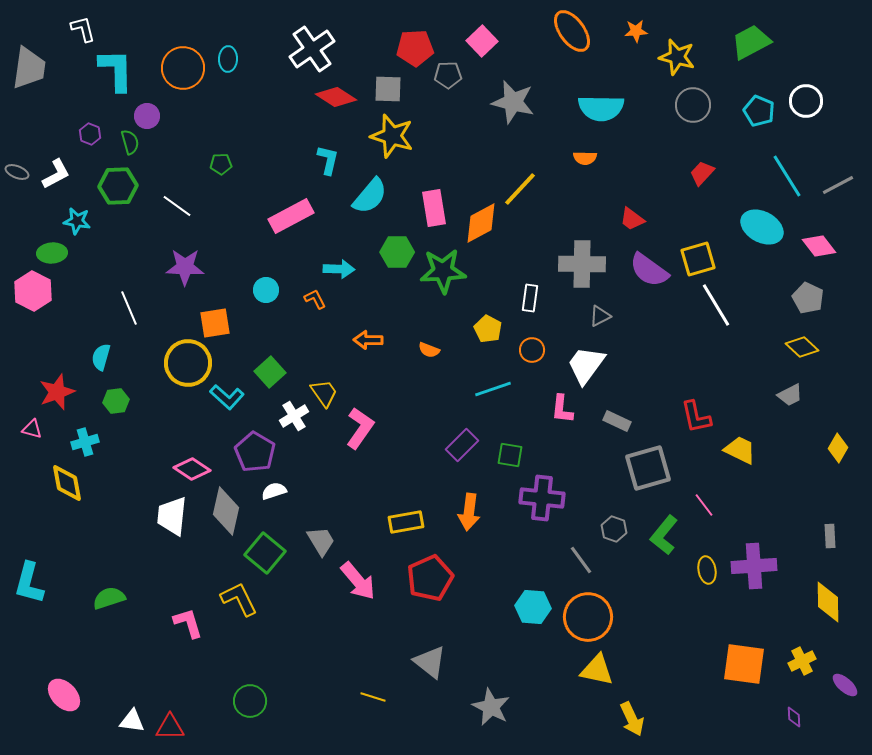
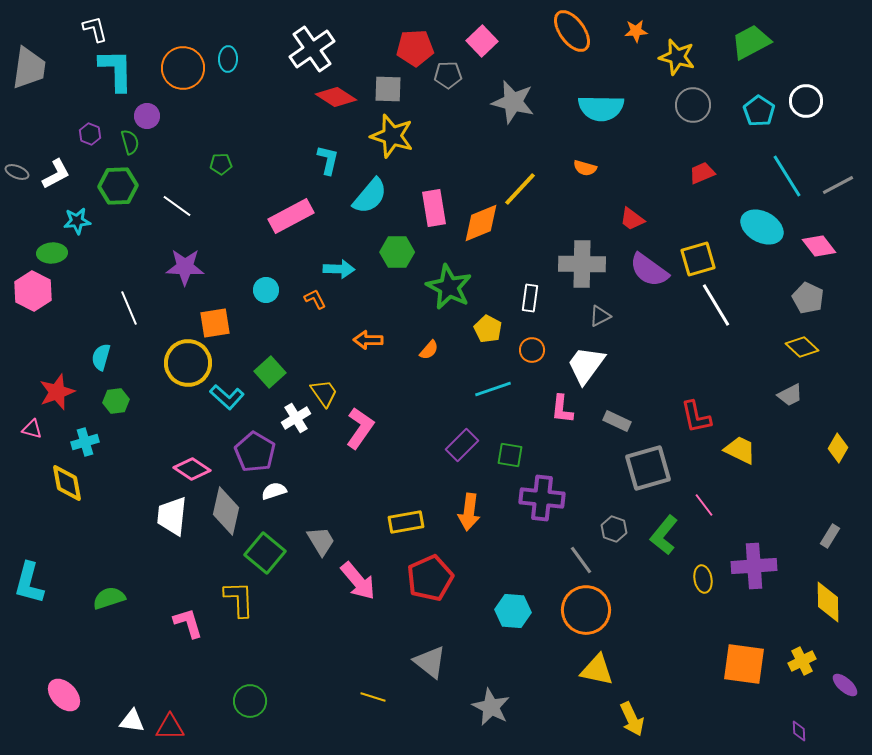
white L-shape at (83, 29): moved 12 px right
cyan pentagon at (759, 111): rotated 12 degrees clockwise
orange semicircle at (585, 158): moved 10 px down; rotated 15 degrees clockwise
red trapezoid at (702, 173): rotated 24 degrees clockwise
cyan star at (77, 221): rotated 16 degrees counterclockwise
orange diamond at (481, 223): rotated 6 degrees clockwise
green star at (443, 271): moved 6 px right, 16 px down; rotated 30 degrees clockwise
orange semicircle at (429, 350): rotated 70 degrees counterclockwise
white cross at (294, 416): moved 2 px right, 2 px down
gray rectangle at (830, 536): rotated 35 degrees clockwise
yellow ellipse at (707, 570): moved 4 px left, 9 px down
yellow L-shape at (239, 599): rotated 24 degrees clockwise
cyan hexagon at (533, 607): moved 20 px left, 4 px down
orange circle at (588, 617): moved 2 px left, 7 px up
purple diamond at (794, 717): moved 5 px right, 14 px down
